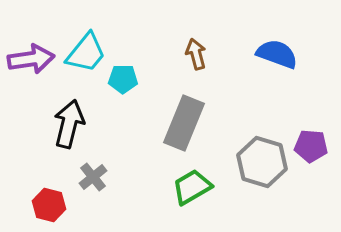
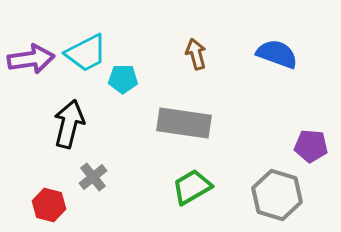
cyan trapezoid: rotated 24 degrees clockwise
gray rectangle: rotated 76 degrees clockwise
gray hexagon: moved 15 px right, 33 px down
